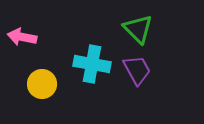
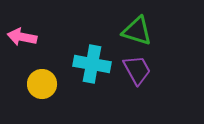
green triangle: moved 1 px left, 2 px down; rotated 28 degrees counterclockwise
